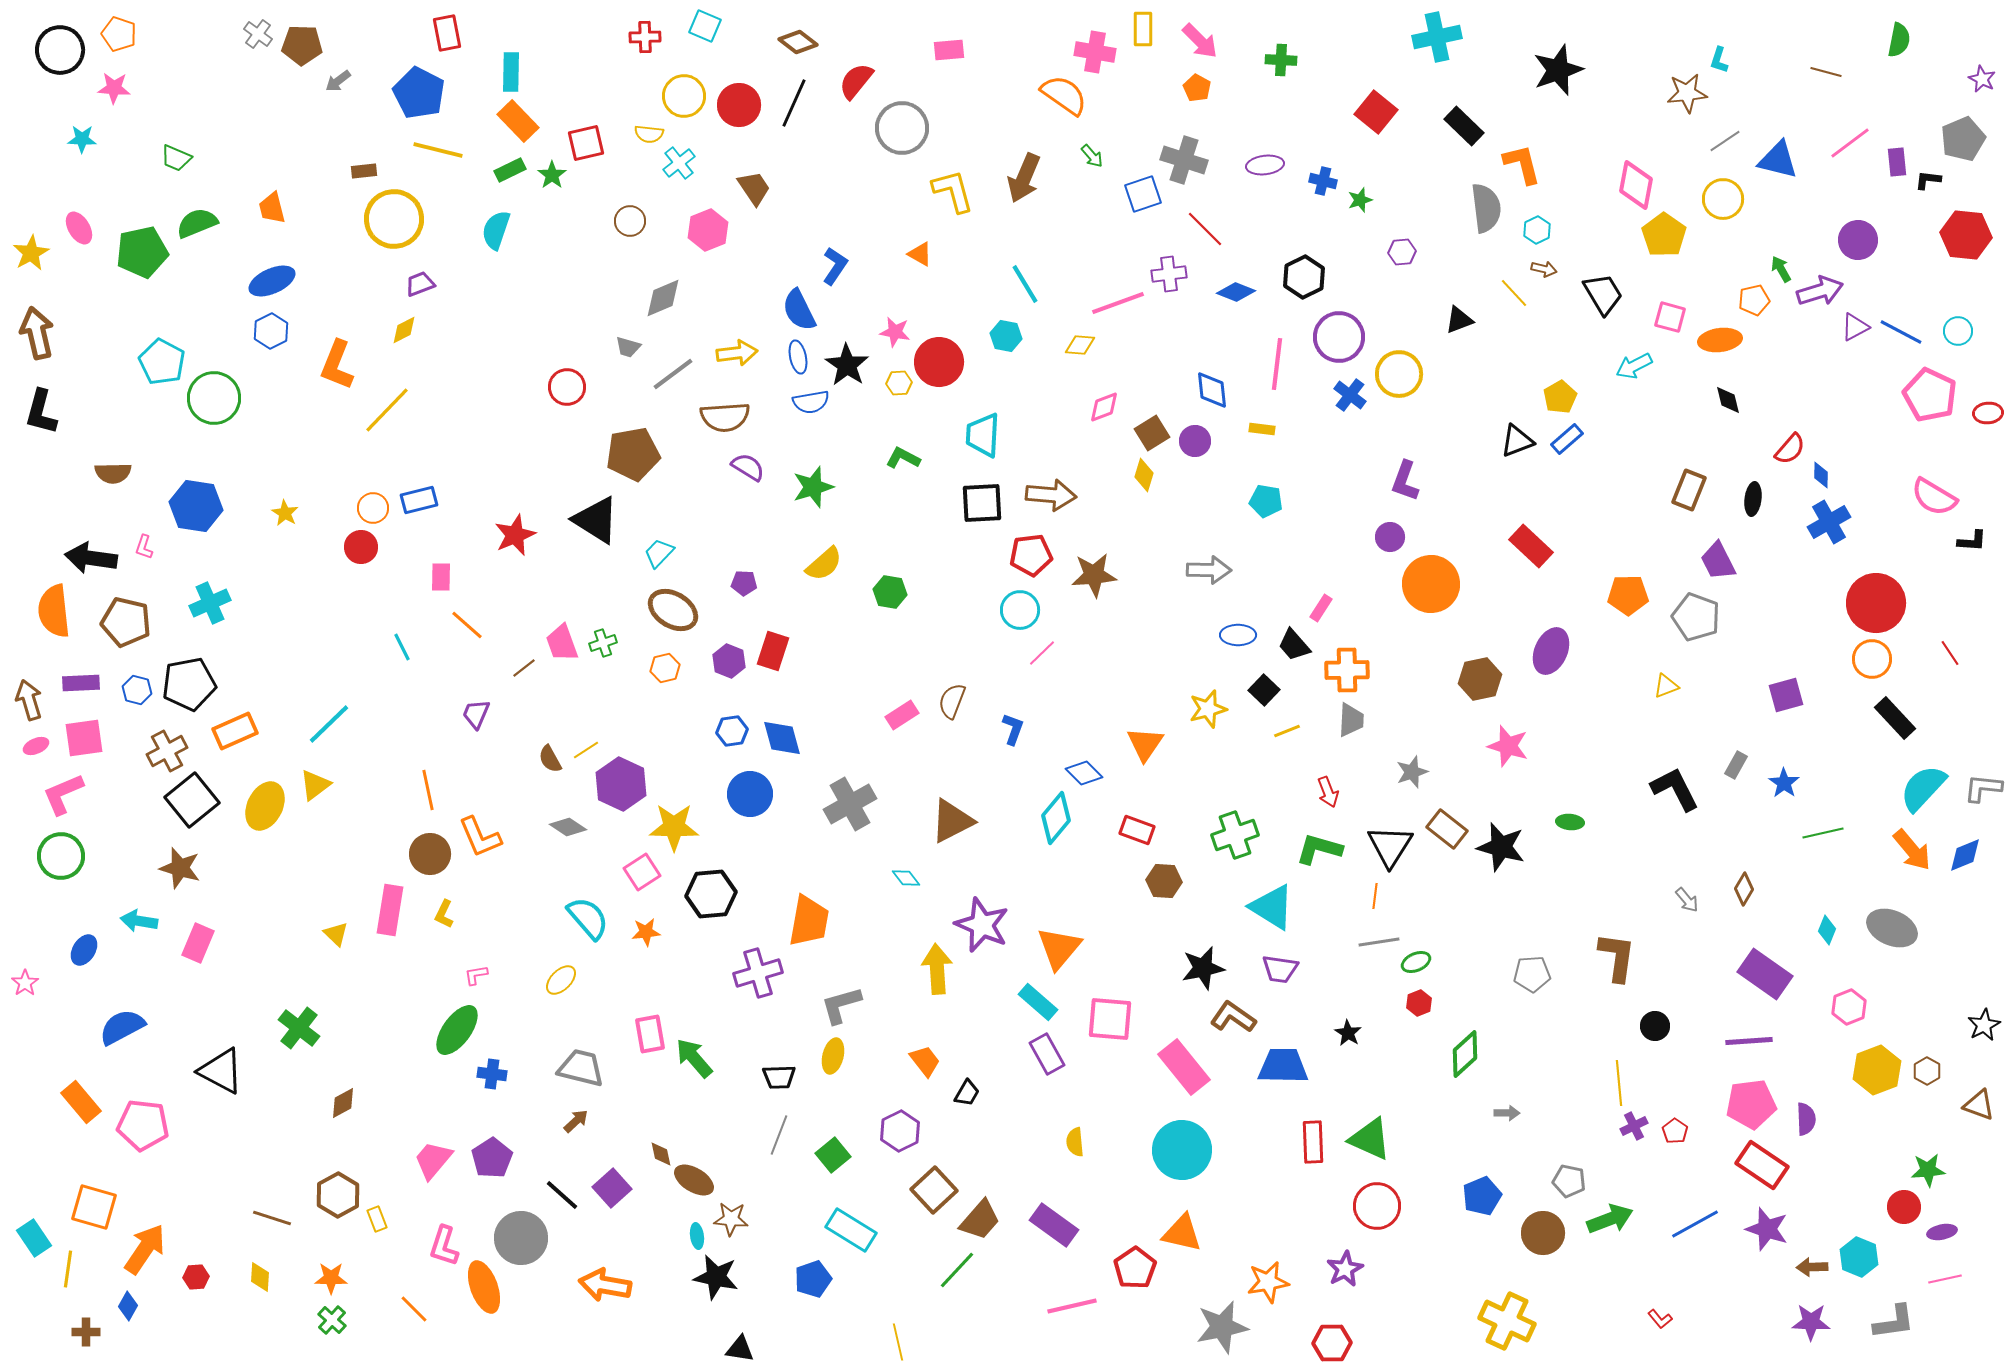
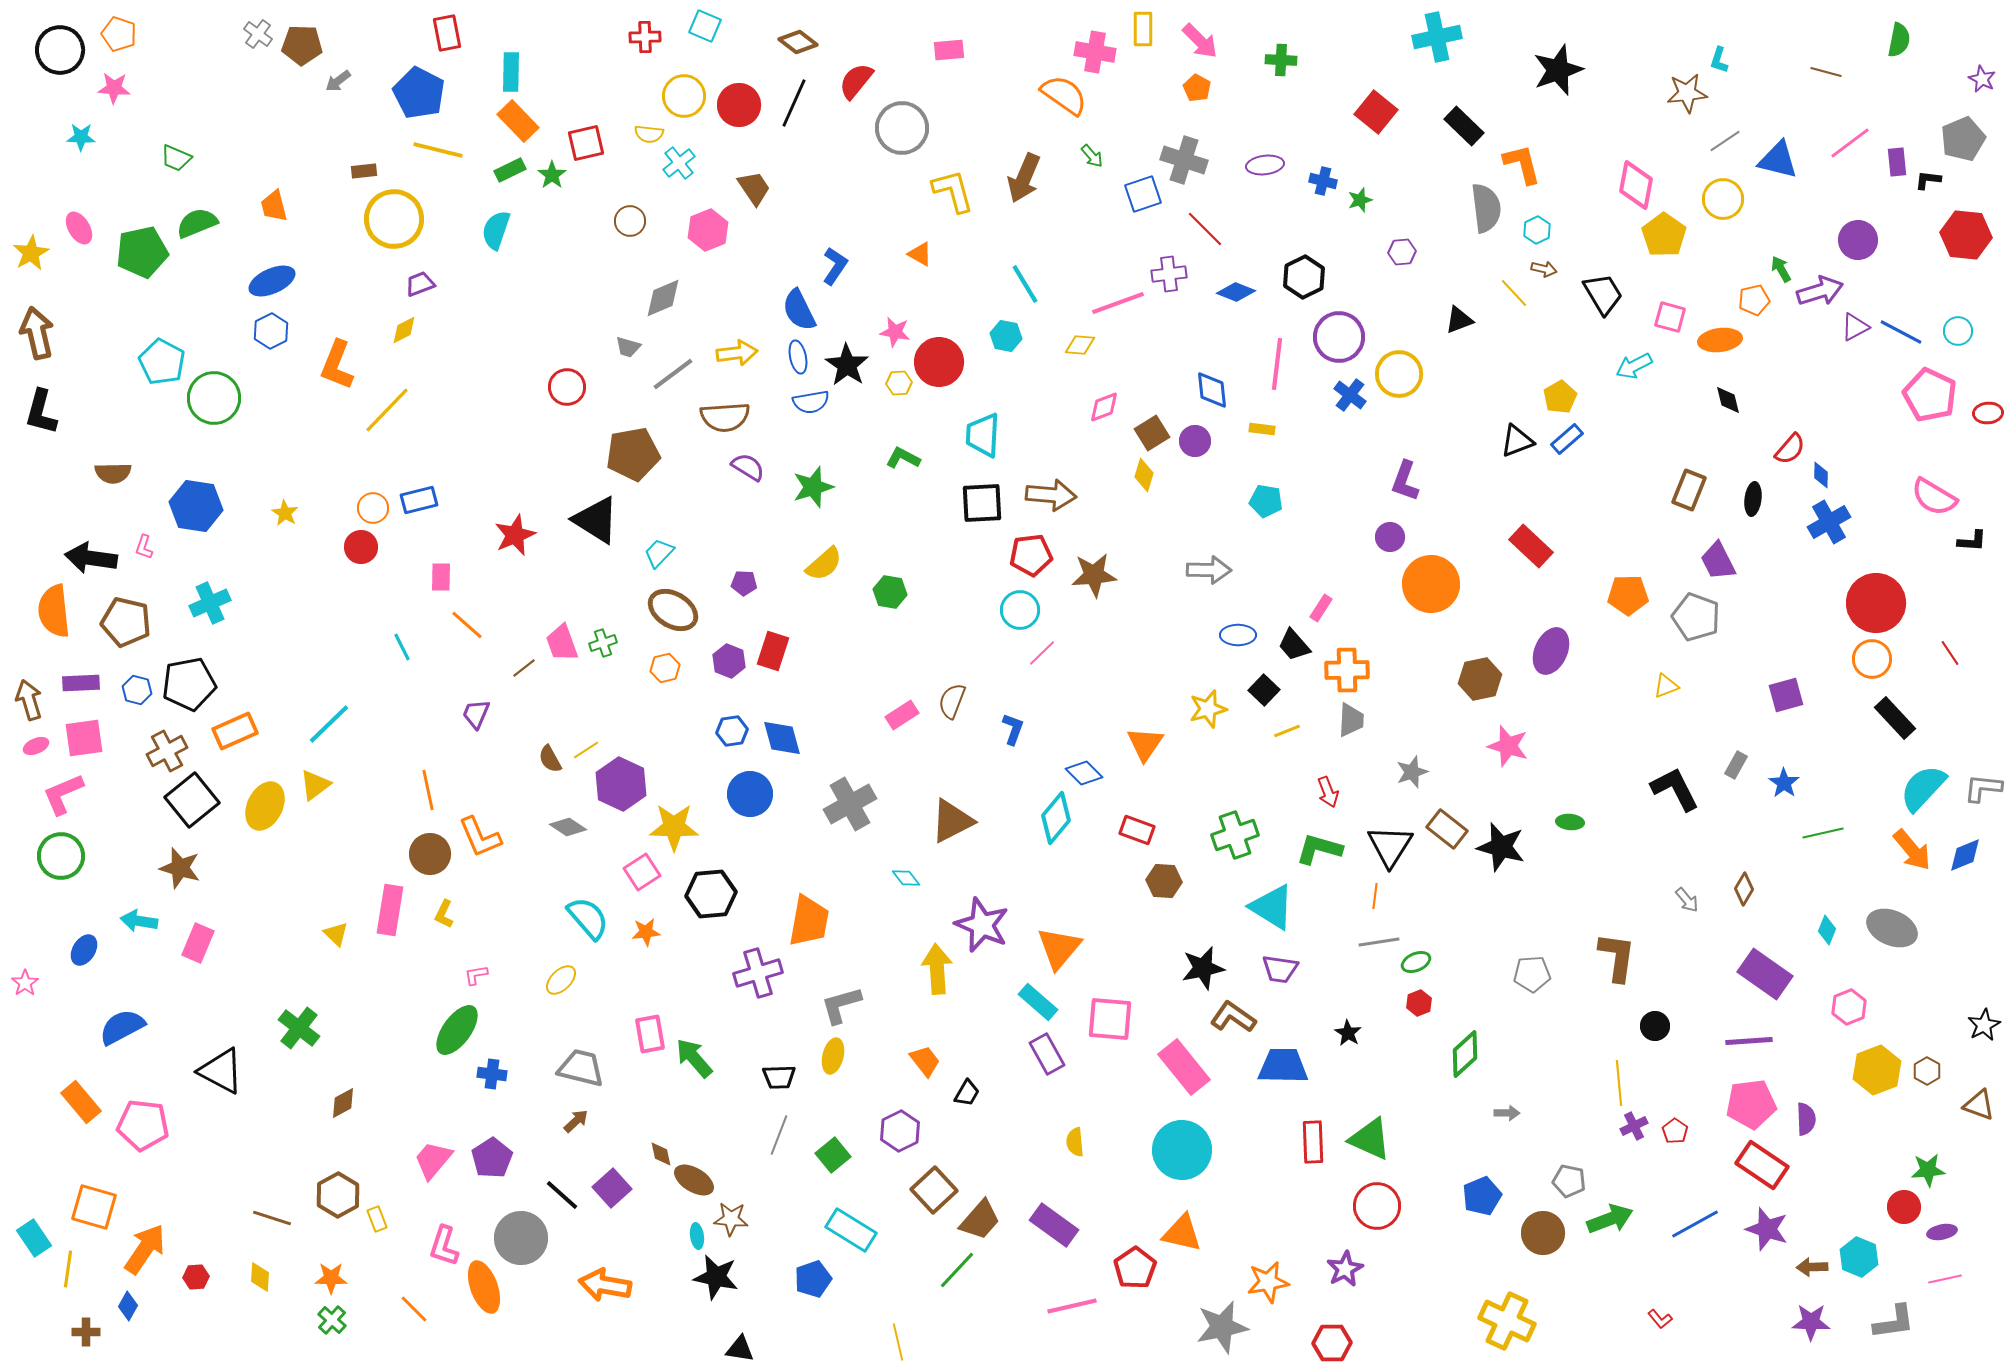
cyan star at (82, 139): moved 1 px left, 2 px up
orange trapezoid at (272, 208): moved 2 px right, 2 px up
